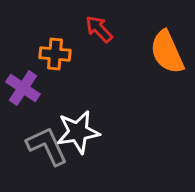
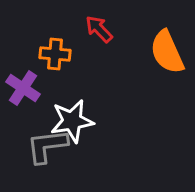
white star: moved 6 px left, 11 px up
gray L-shape: rotated 72 degrees counterclockwise
